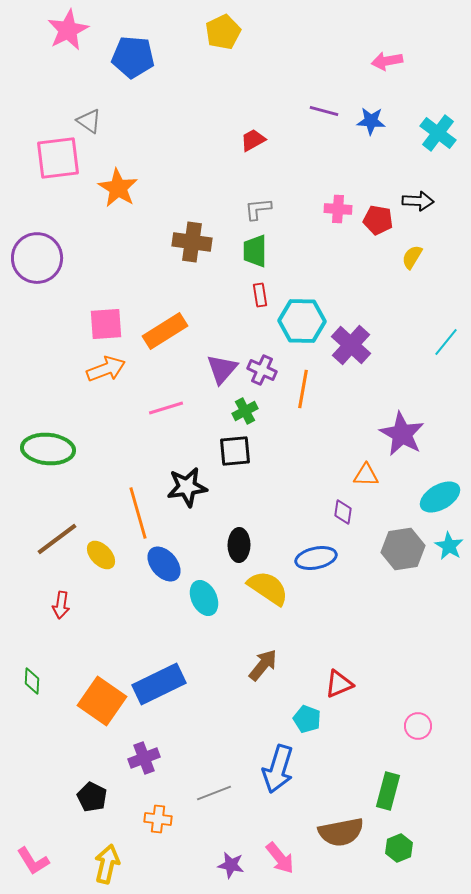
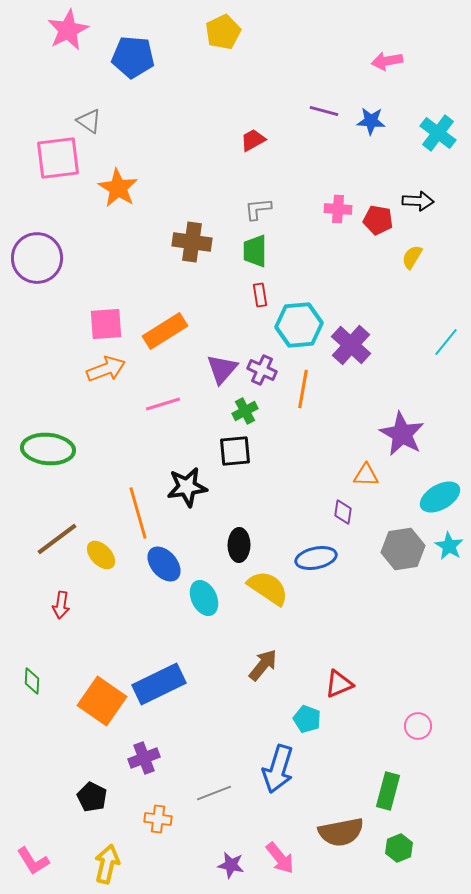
cyan hexagon at (302, 321): moved 3 px left, 4 px down; rotated 6 degrees counterclockwise
pink line at (166, 408): moved 3 px left, 4 px up
